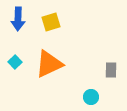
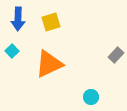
cyan square: moved 3 px left, 11 px up
gray rectangle: moved 5 px right, 15 px up; rotated 42 degrees clockwise
